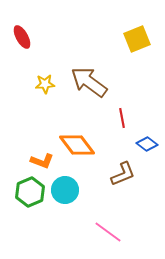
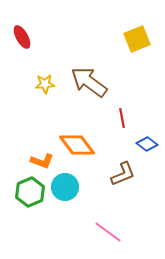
cyan circle: moved 3 px up
